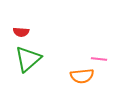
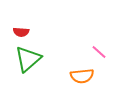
pink line: moved 7 px up; rotated 35 degrees clockwise
